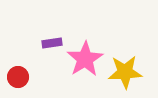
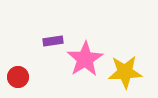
purple rectangle: moved 1 px right, 2 px up
